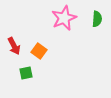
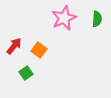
red arrow: rotated 114 degrees counterclockwise
orange square: moved 1 px up
green square: rotated 24 degrees counterclockwise
